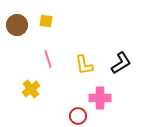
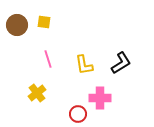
yellow square: moved 2 px left, 1 px down
yellow cross: moved 6 px right, 4 px down
red circle: moved 2 px up
